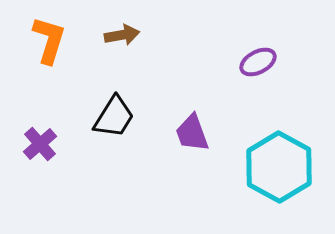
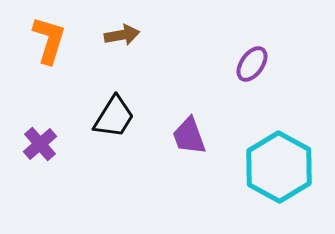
purple ellipse: moved 6 px left, 2 px down; rotated 27 degrees counterclockwise
purple trapezoid: moved 3 px left, 3 px down
